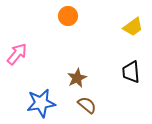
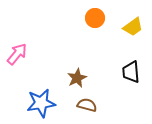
orange circle: moved 27 px right, 2 px down
brown semicircle: rotated 24 degrees counterclockwise
